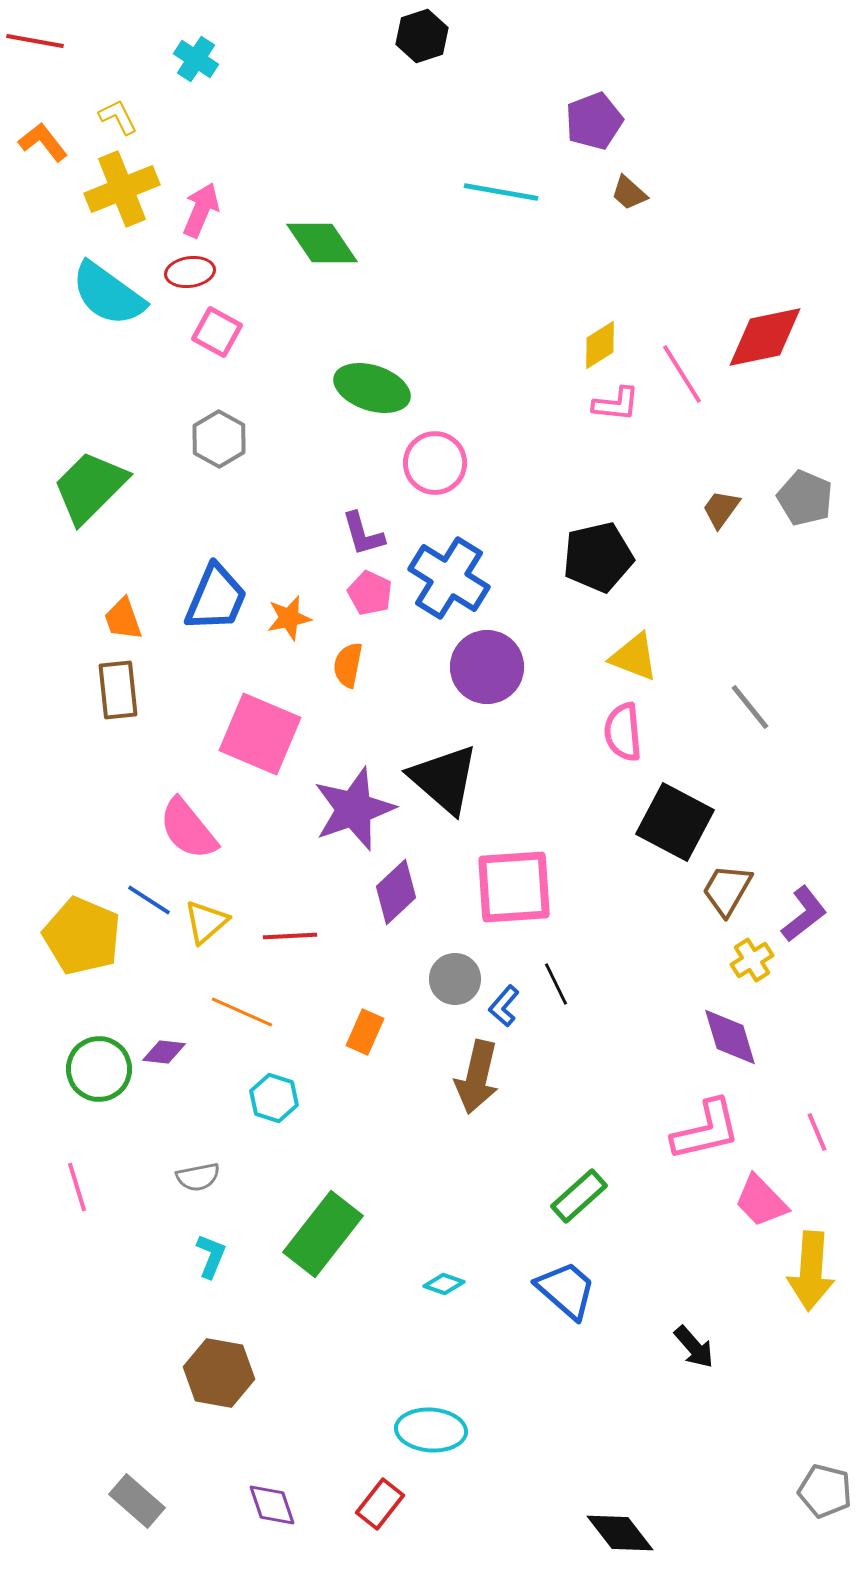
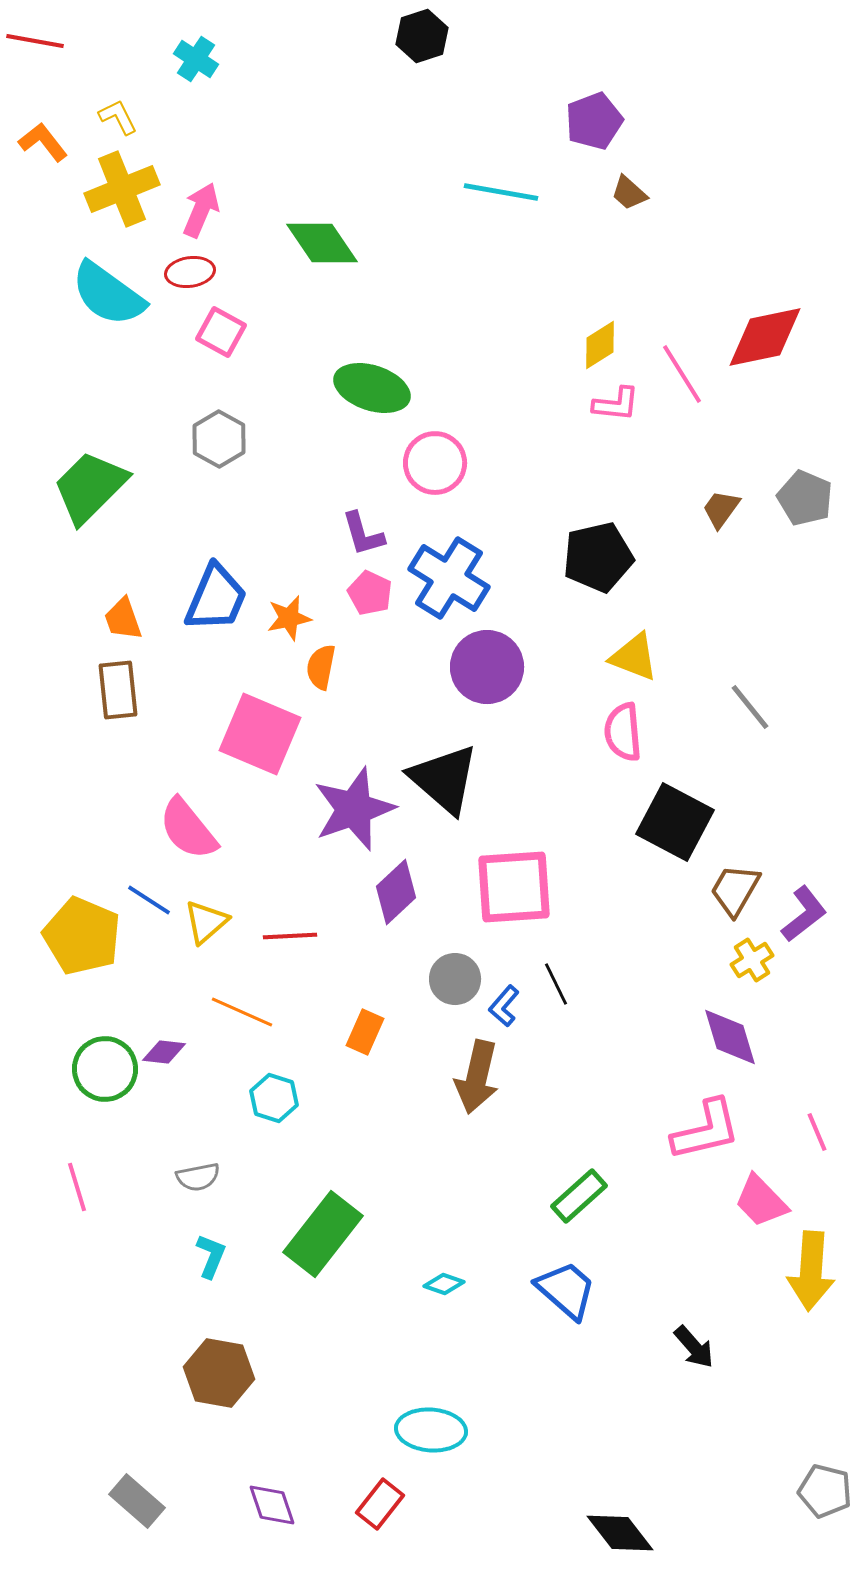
pink square at (217, 332): moved 4 px right
orange semicircle at (348, 665): moved 27 px left, 2 px down
brown trapezoid at (727, 890): moved 8 px right
green circle at (99, 1069): moved 6 px right
